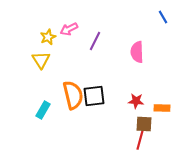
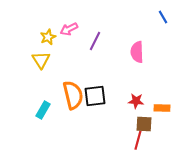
black square: moved 1 px right
red line: moved 2 px left
